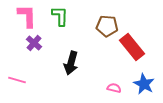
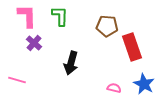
red rectangle: rotated 20 degrees clockwise
